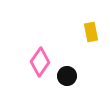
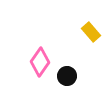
yellow rectangle: rotated 30 degrees counterclockwise
